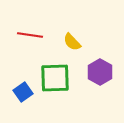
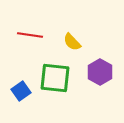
green square: rotated 8 degrees clockwise
blue square: moved 2 px left, 1 px up
